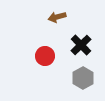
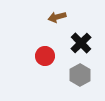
black cross: moved 2 px up
gray hexagon: moved 3 px left, 3 px up
